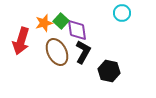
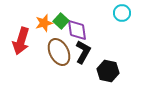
brown ellipse: moved 2 px right
black hexagon: moved 1 px left
